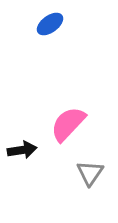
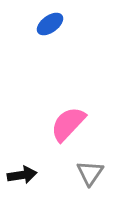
black arrow: moved 25 px down
